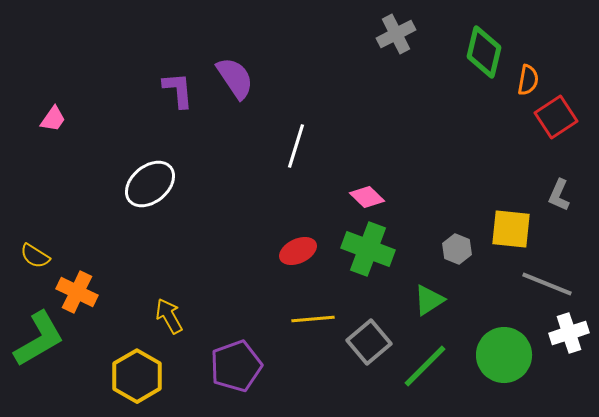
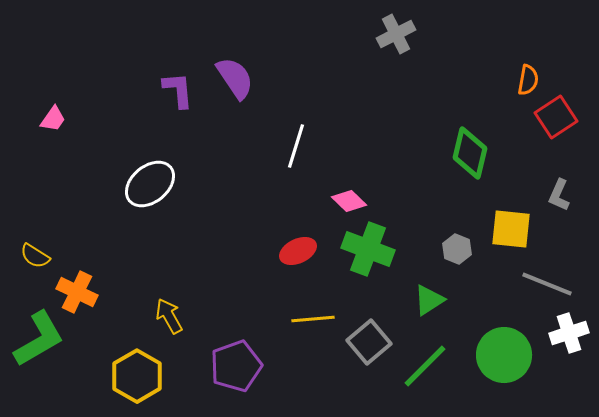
green diamond: moved 14 px left, 101 px down
pink diamond: moved 18 px left, 4 px down
